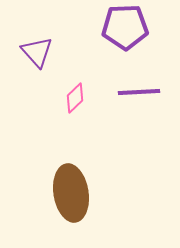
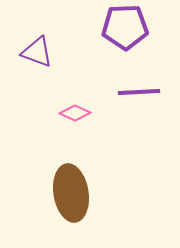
purple triangle: rotated 28 degrees counterclockwise
pink diamond: moved 15 px down; rotated 68 degrees clockwise
